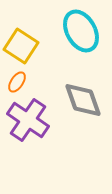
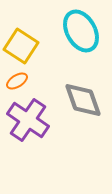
orange ellipse: moved 1 px up; rotated 25 degrees clockwise
